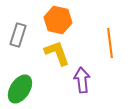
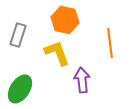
orange hexagon: moved 7 px right
